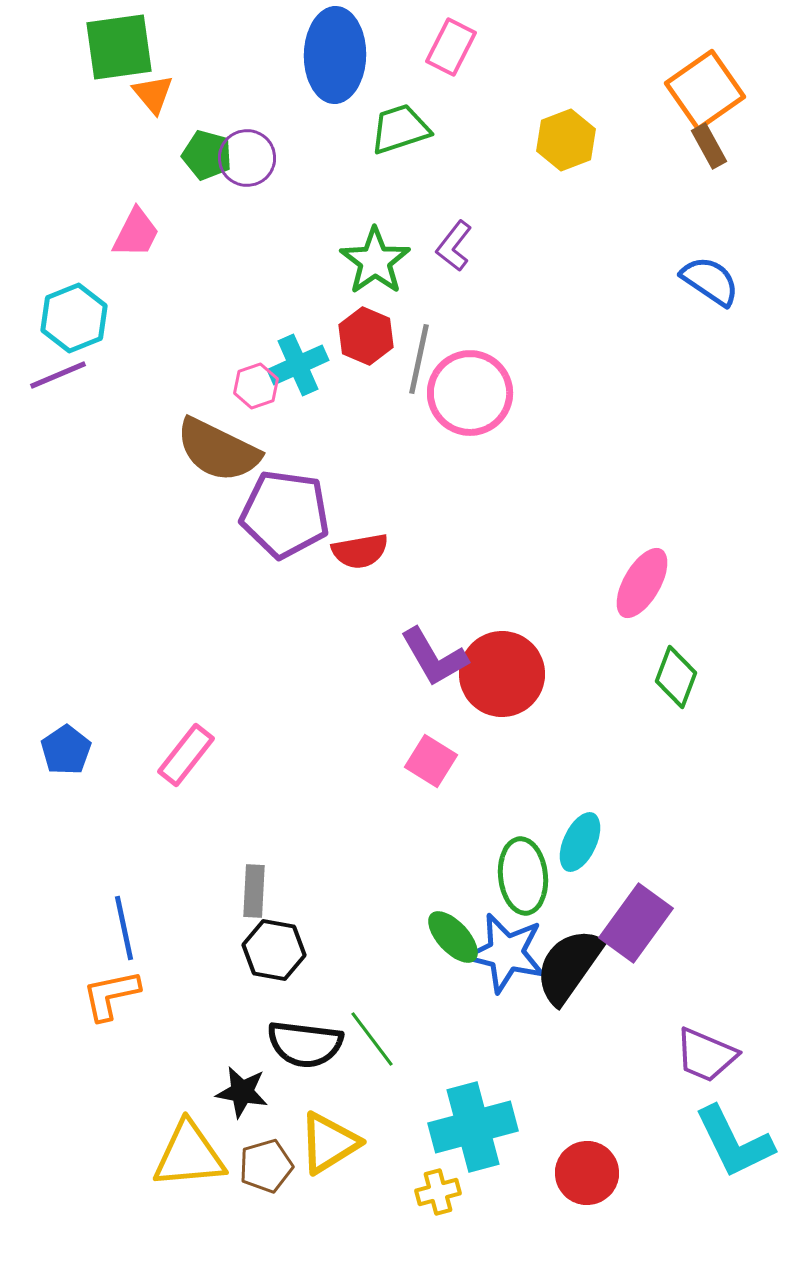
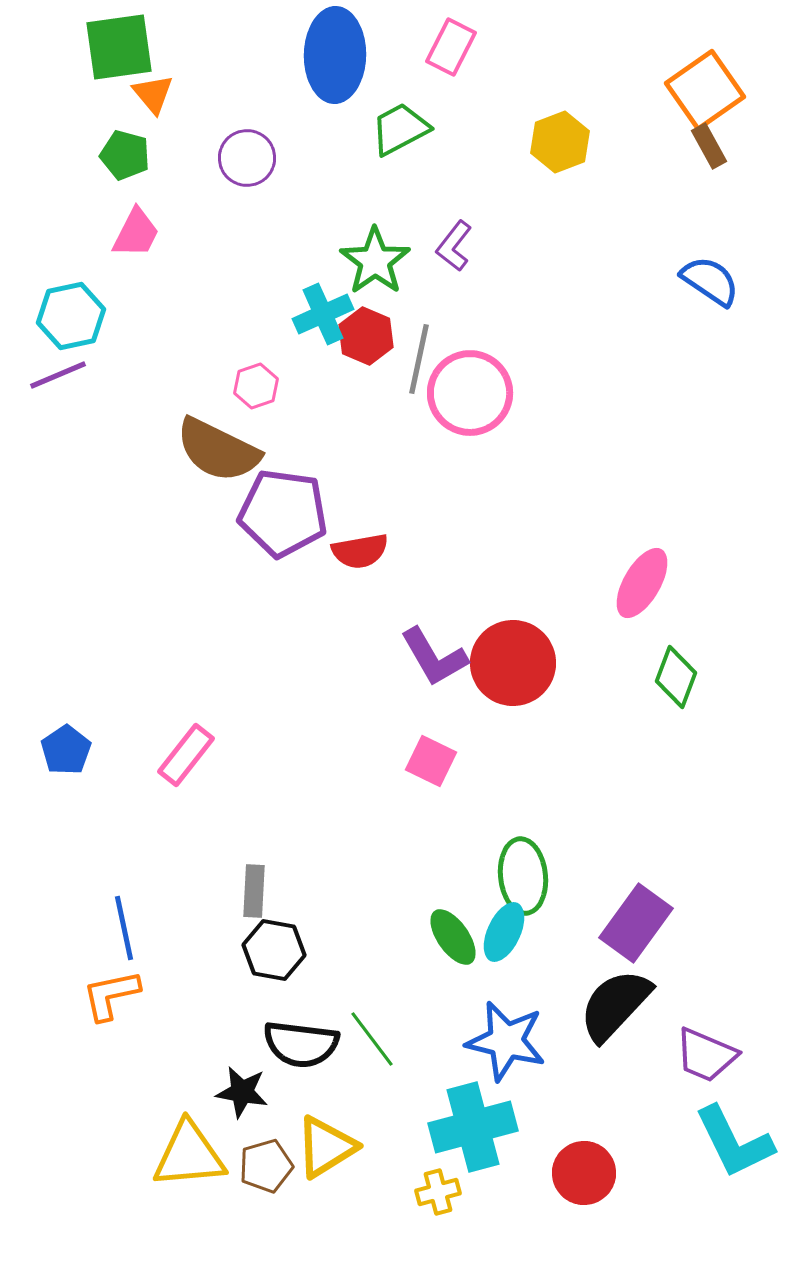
green trapezoid at (400, 129): rotated 10 degrees counterclockwise
yellow hexagon at (566, 140): moved 6 px left, 2 px down
green pentagon at (207, 155): moved 82 px left
cyan hexagon at (74, 318): moved 3 px left, 2 px up; rotated 10 degrees clockwise
cyan cross at (298, 365): moved 25 px right, 51 px up
purple pentagon at (285, 514): moved 2 px left, 1 px up
red circle at (502, 674): moved 11 px right, 11 px up
pink square at (431, 761): rotated 6 degrees counterclockwise
cyan ellipse at (580, 842): moved 76 px left, 90 px down
green ellipse at (453, 937): rotated 8 degrees clockwise
blue star at (506, 953): moved 88 px down
black semicircle at (569, 966): moved 46 px right, 39 px down; rotated 8 degrees clockwise
black semicircle at (305, 1044): moved 4 px left
yellow triangle at (329, 1143): moved 3 px left, 4 px down
red circle at (587, 1173): moved 3 px left
